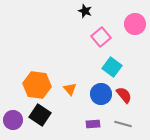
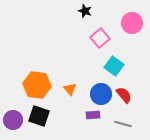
pink circle: moved 3 px left, 1 px up
pink square: moved 1 px left, 1 px down
cyan square: moved 2 px right, 1 px up
black square: moved 1 px left, 1 px down; rotated 15 degrees counterclockwise
purple rectangle: moved 9 px up
